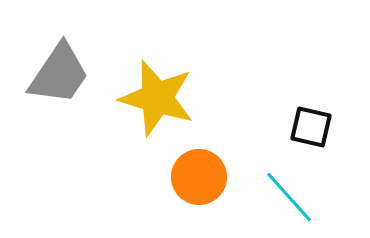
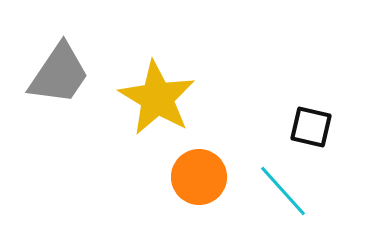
yellow star: rotated 14 degrees clockwise
cyan line: moved 6 px left, 6 px up
